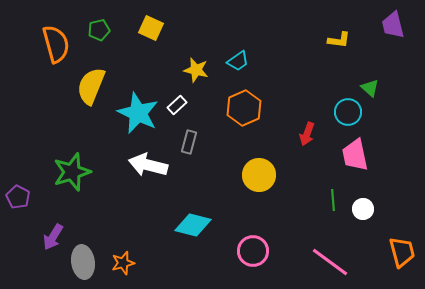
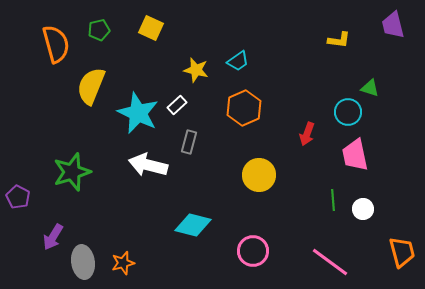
green triangle: rotated 24 degrees counterclockwise
